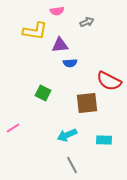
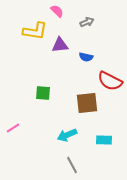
pink semicircle: rotated 128 degrees counterclockwise
blue semicircle: moved 16 px right, 6 px up; rotated 16 degrees clockwise
red semicircle: moved 1 px right
green square: rotated 21 degrees counterclockwise
